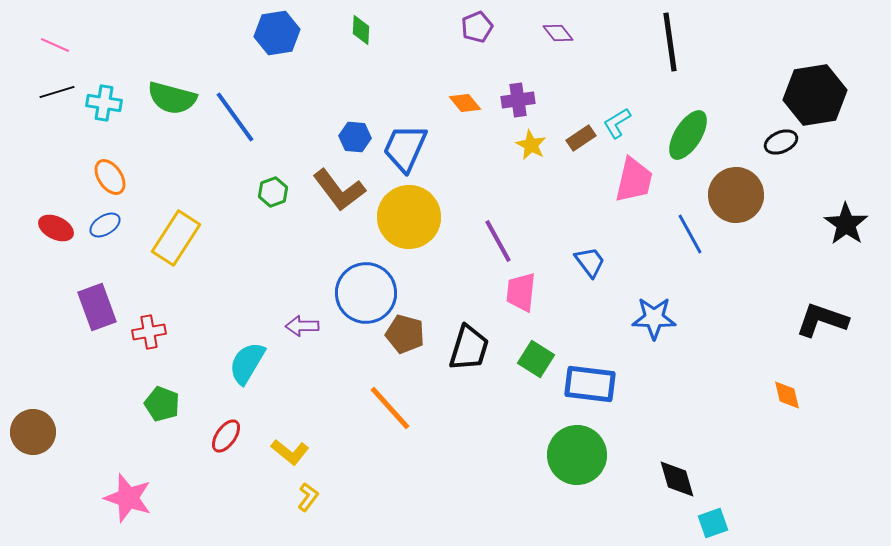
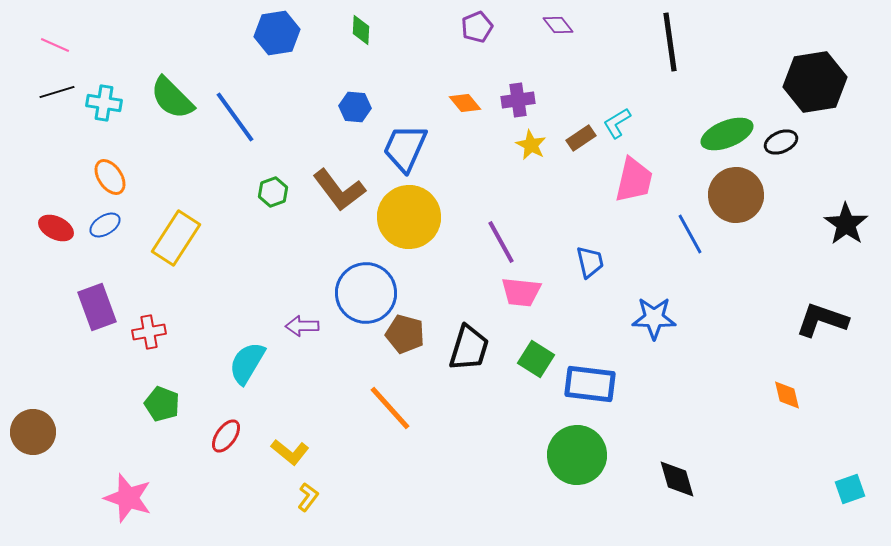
purple diamond at (558, 33): moved 8 px up
black hexagon at (815, 95): moved 13 px up
green semicircle at (172, 98): rotated 30 degrees clockwise
green ellipse at (688, 135): moved 39 px right, 1 px up; rotated 36 degrees clockwise
blue hexagon at (355, 137): moved 30 px up
purple line at (498, 241): moved 3 px right, 1 px down
blue trapezoid at (590, 262): rotated 24 degrees clockwise
pink trapezoid at (521, 292): rotated 90 degrees counterclockwise
cyan square at (713, 523): moved 137 px right, 34 px up
